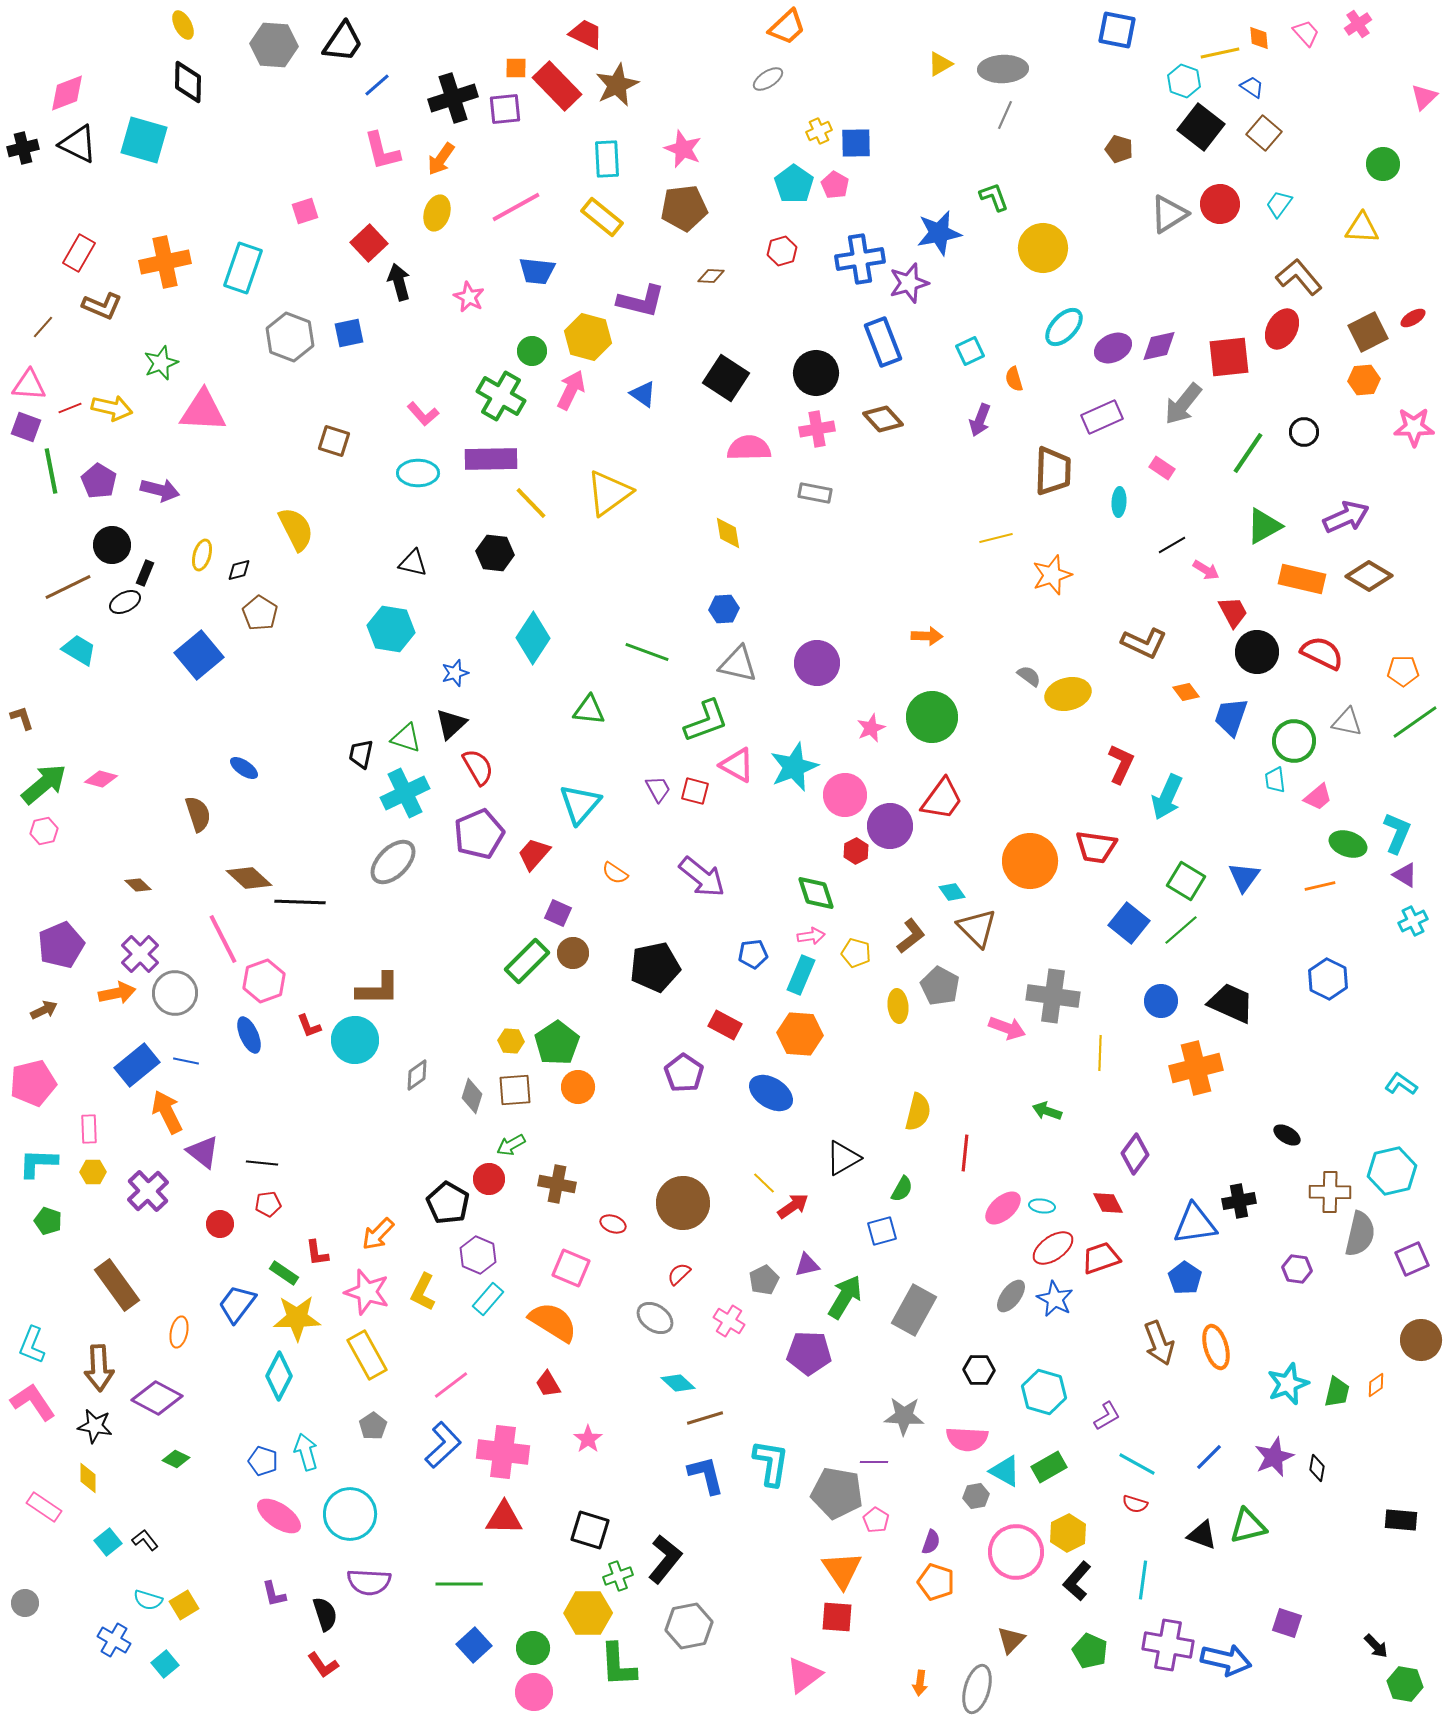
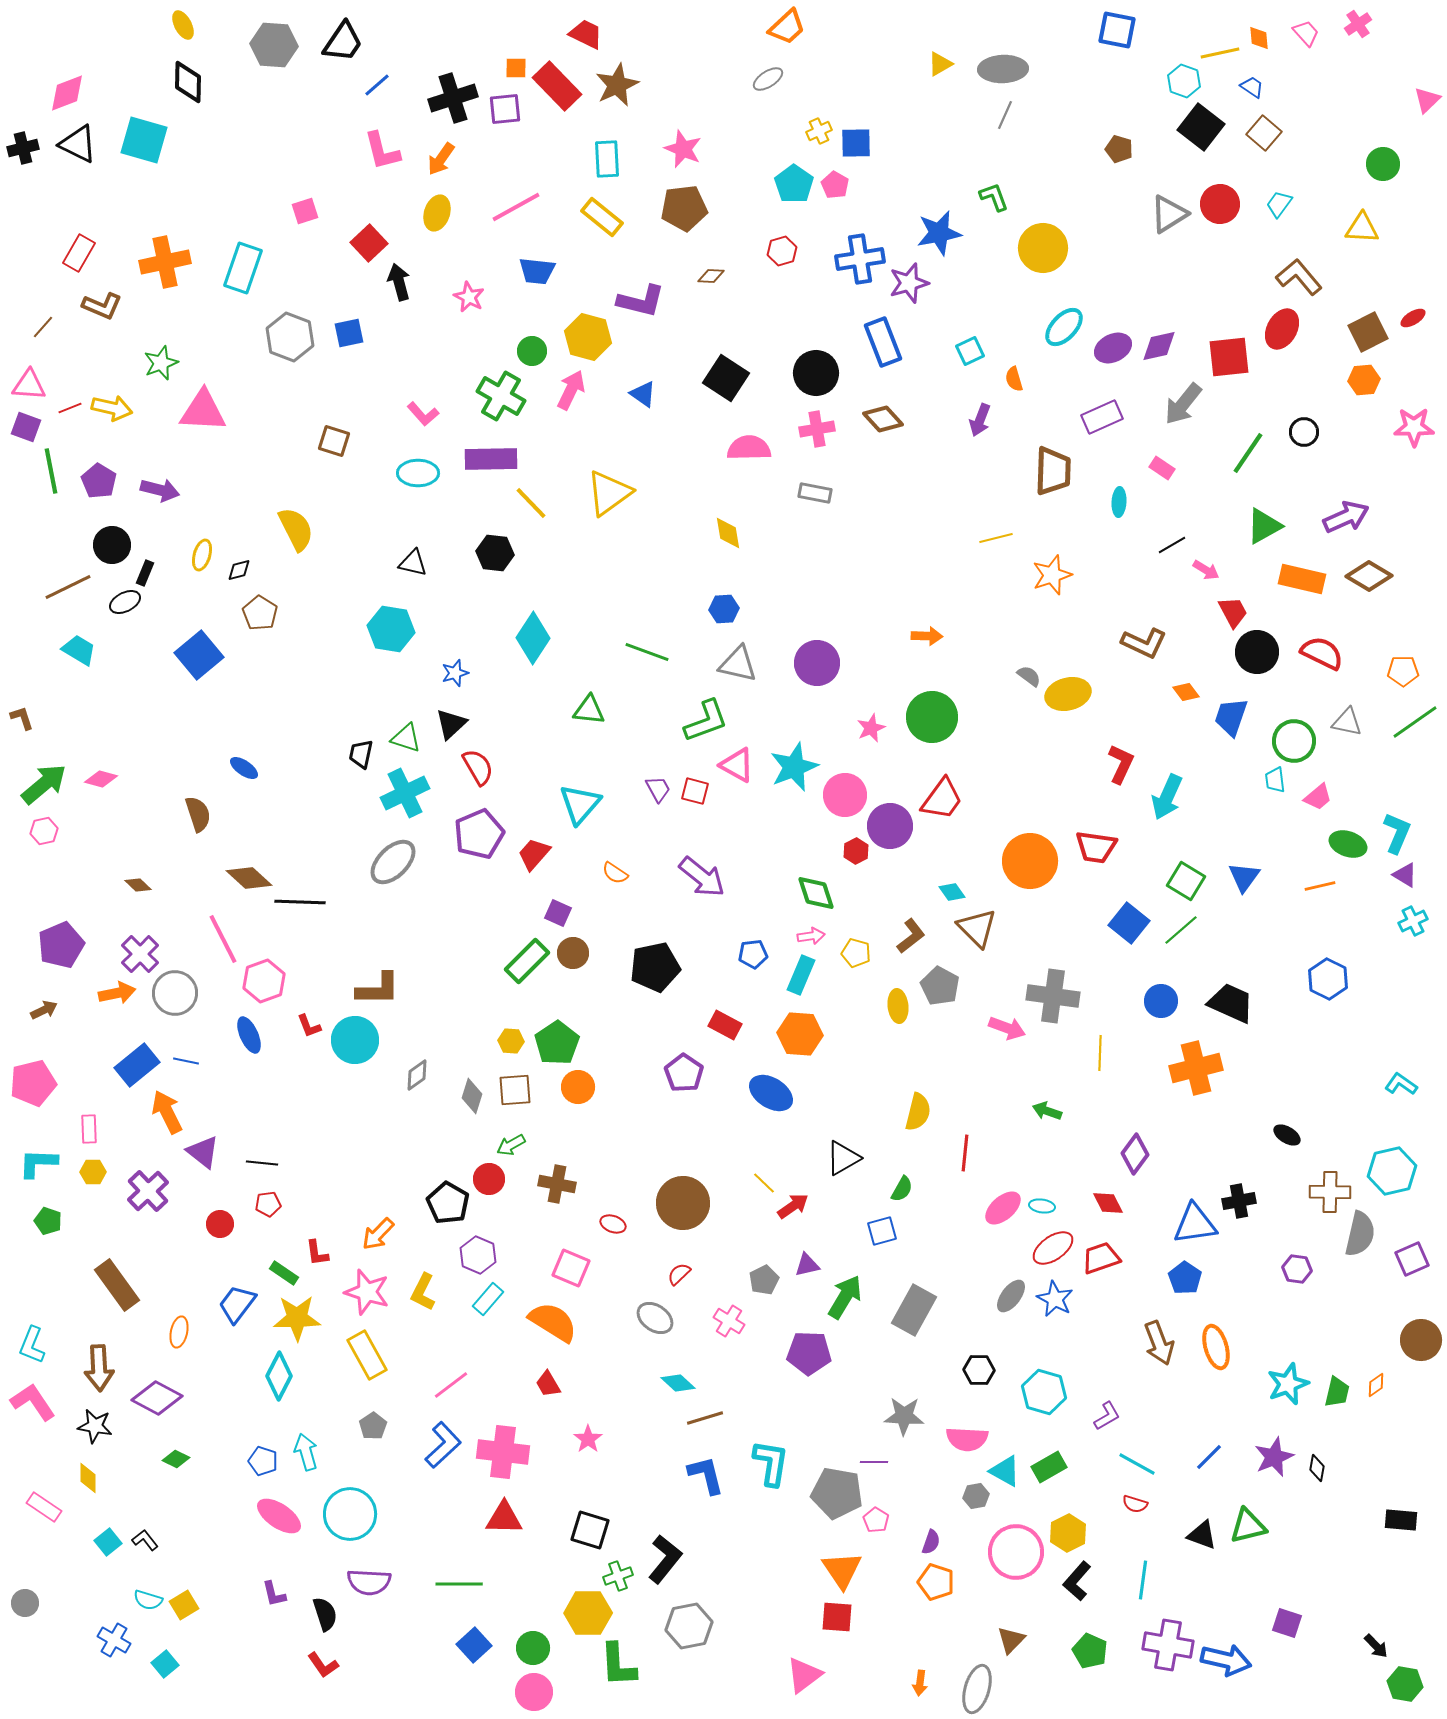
pink triangle at (1424, 97): moved 3 px right, 3 px down
